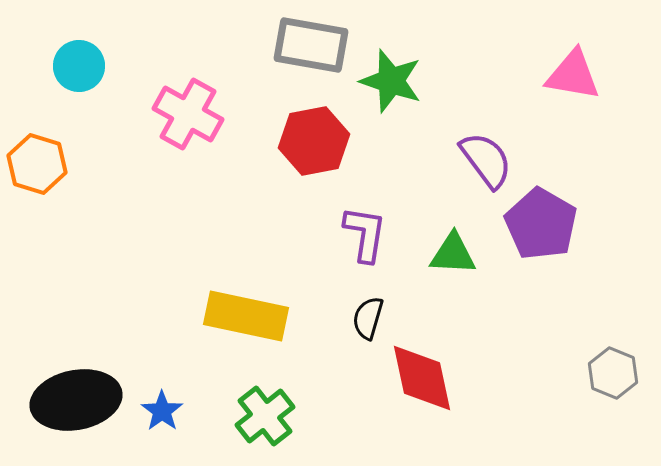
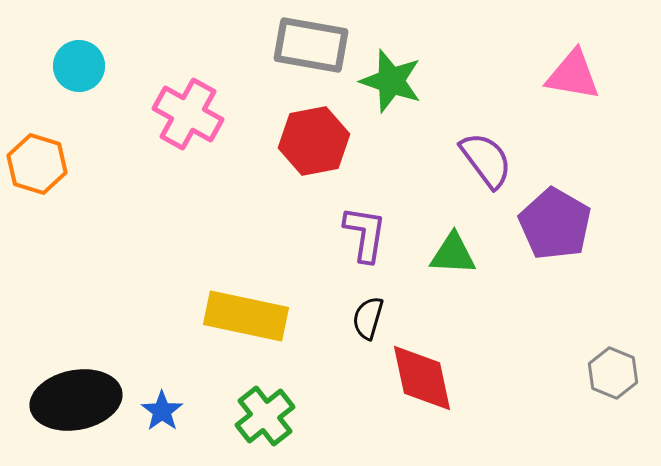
purple pentagon: moved 14 px right
